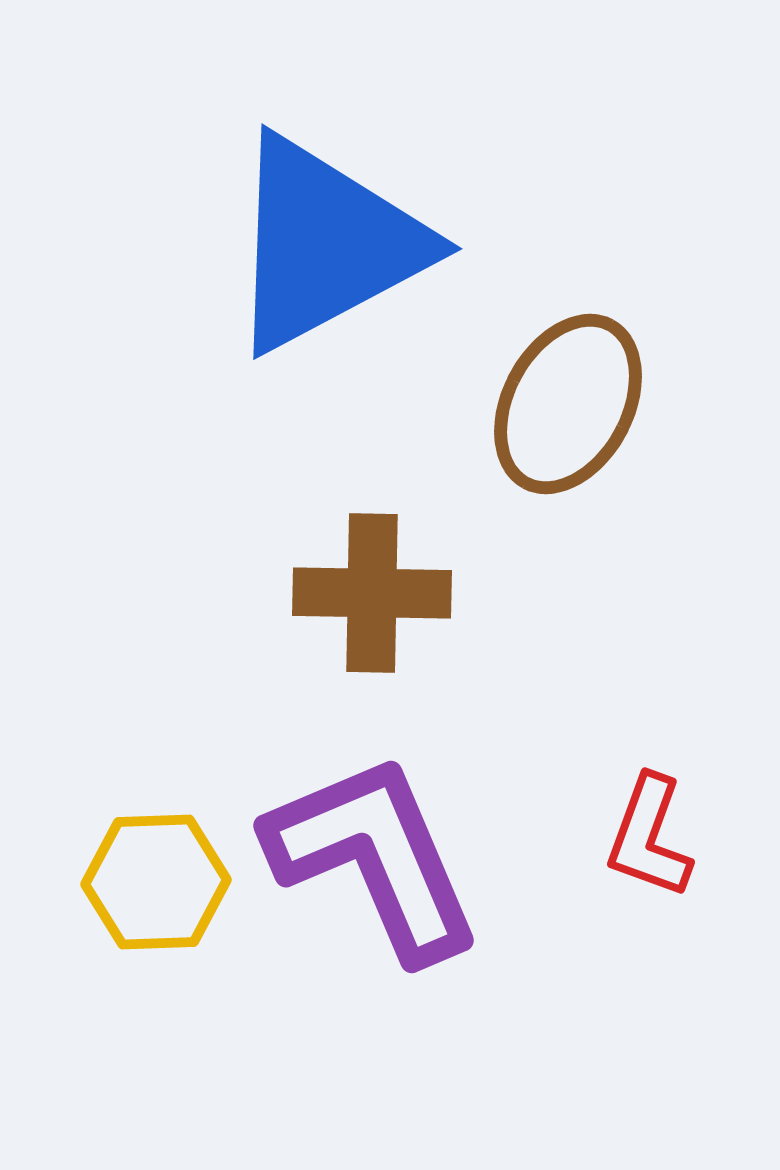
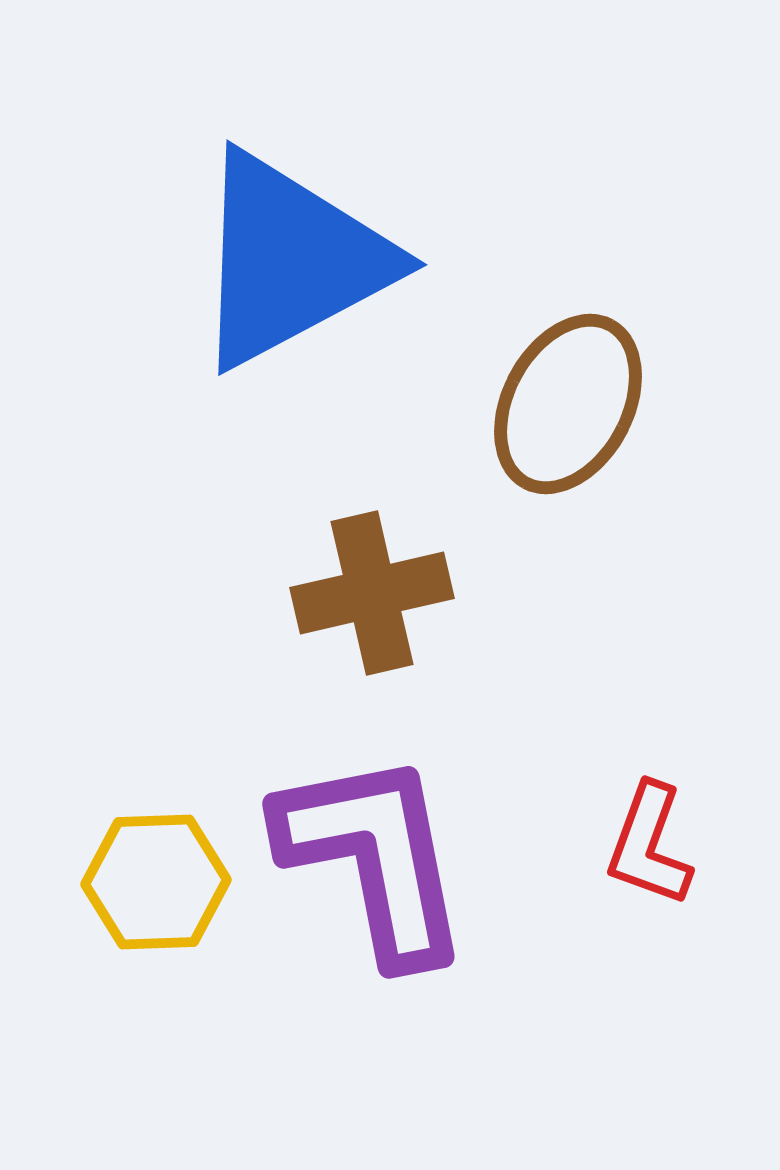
blue triangle: moved 35 px left, 16 px down
brown cross: rotated 14 degrees counterclockwise
red L-shape: moved 8 px down
purple L-shape: rotated 12 degrees clockwise
